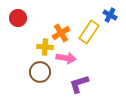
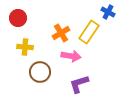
blue cross: moved 2 px left, 3 px up
yellow cross: moved 20 px left
pink arrow: moved 5 px right, 2 px up
